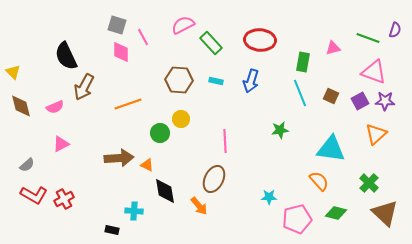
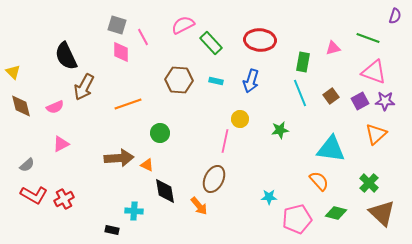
purple semicircle at (395, 30): moved 14 px up
brown square at (331, 96): rotated 28 degrees clockwise
yellow circle at (181, 119): moved 59 px right
pink line at (225, 141): rotated 15 degrees clockwise
brown triangle at (385, 213): moved 3 px left
